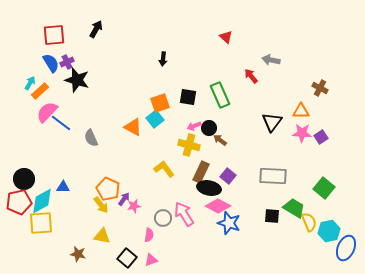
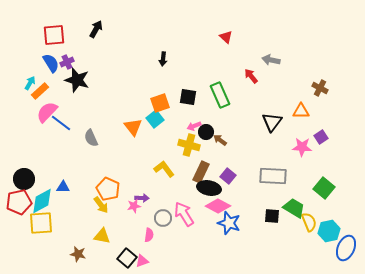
orange triangle at (133, 127): rotated 24 degrees clockwise
black circle at (209, 128): moved 3 px left, 4 px down
pink star at (302, 133): moved 14 px down
purple arrow at (124, 199): moved 18 px right, 1 px up; rotated 56 degrees clockwise
pink triangle at (151, 260): moved 9 px left, 1 px down
